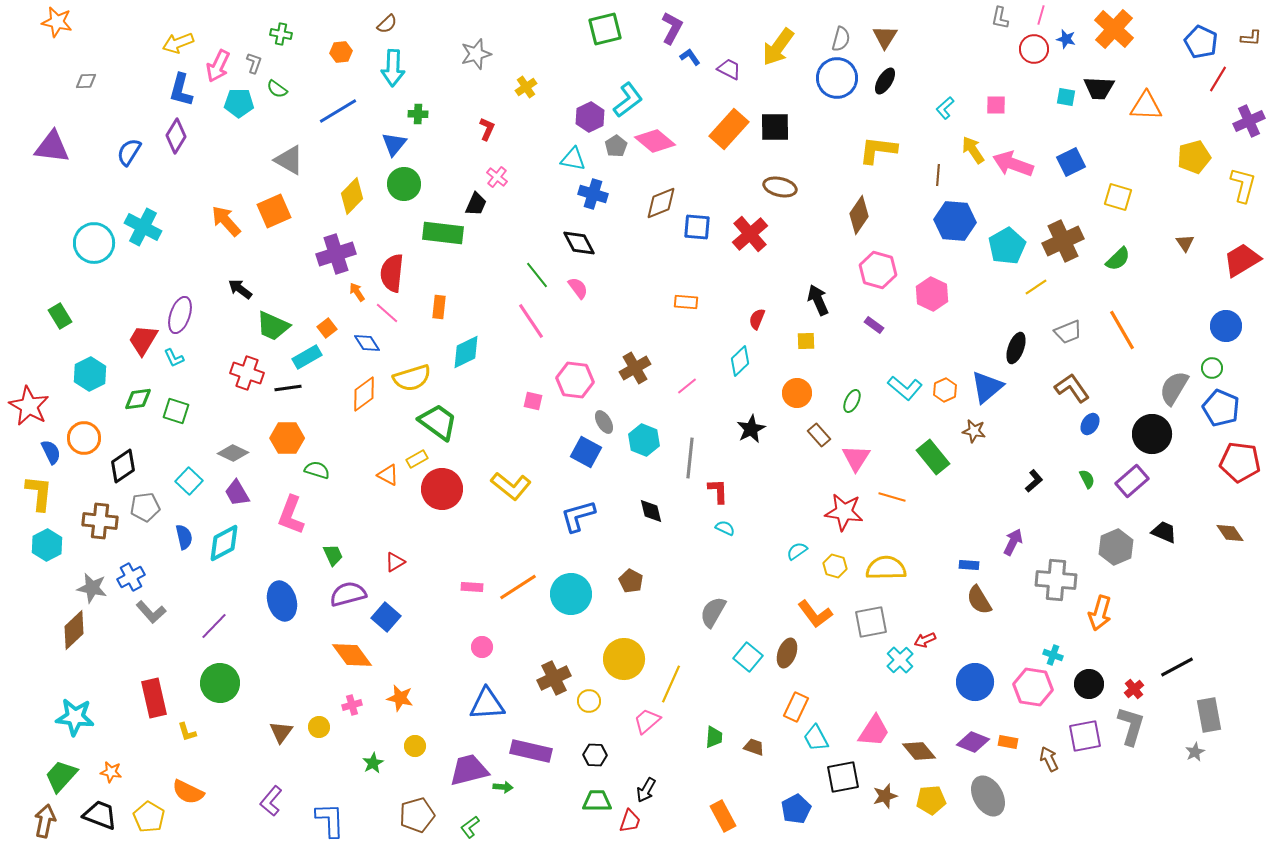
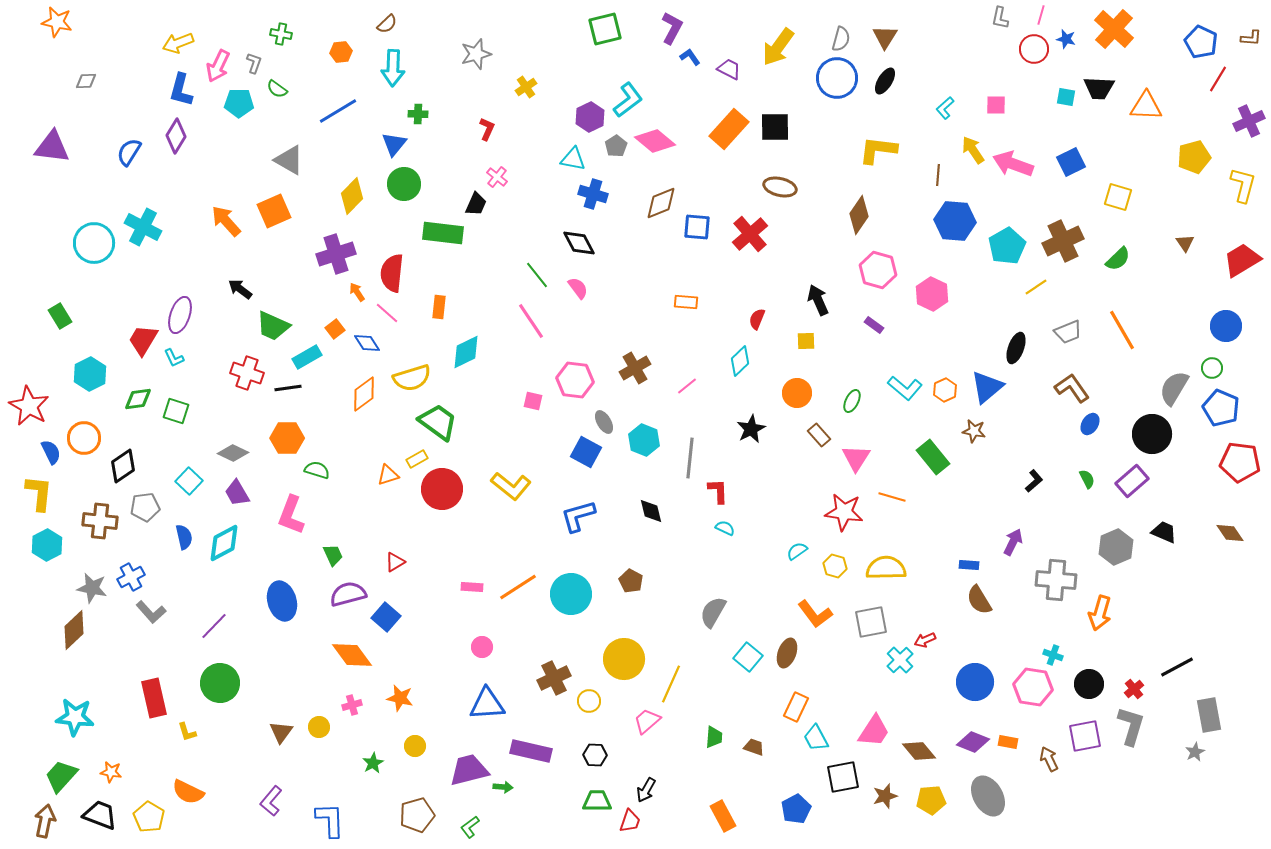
orange square at (327, 328): moved 8 px right, 1 px down
orange triangle at (388, 475): rotated 45 degrees counterclockwise
